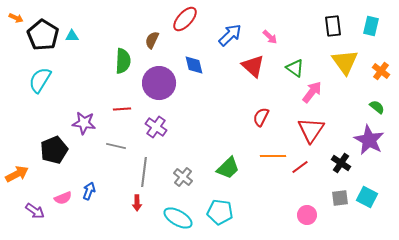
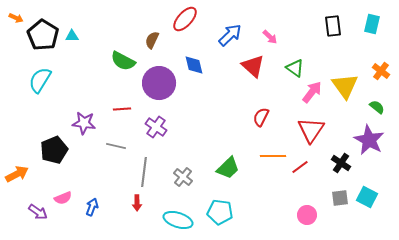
cyan rectangle at (371, 26): moved 1 px right, 2 px up
green semicircle at (123, 61): rotated 115 degrees clockwise
yellow triangle at (345, 62): moved 24 px down
blue arrow at (89, 191): moved 3 px right, 16 px down
purple arrow at (35, 211): moved 3 px right, 1 px down
cyan ellipse at (178, 218): moved 2 px down; rotated 12 degrees counterclockwise
